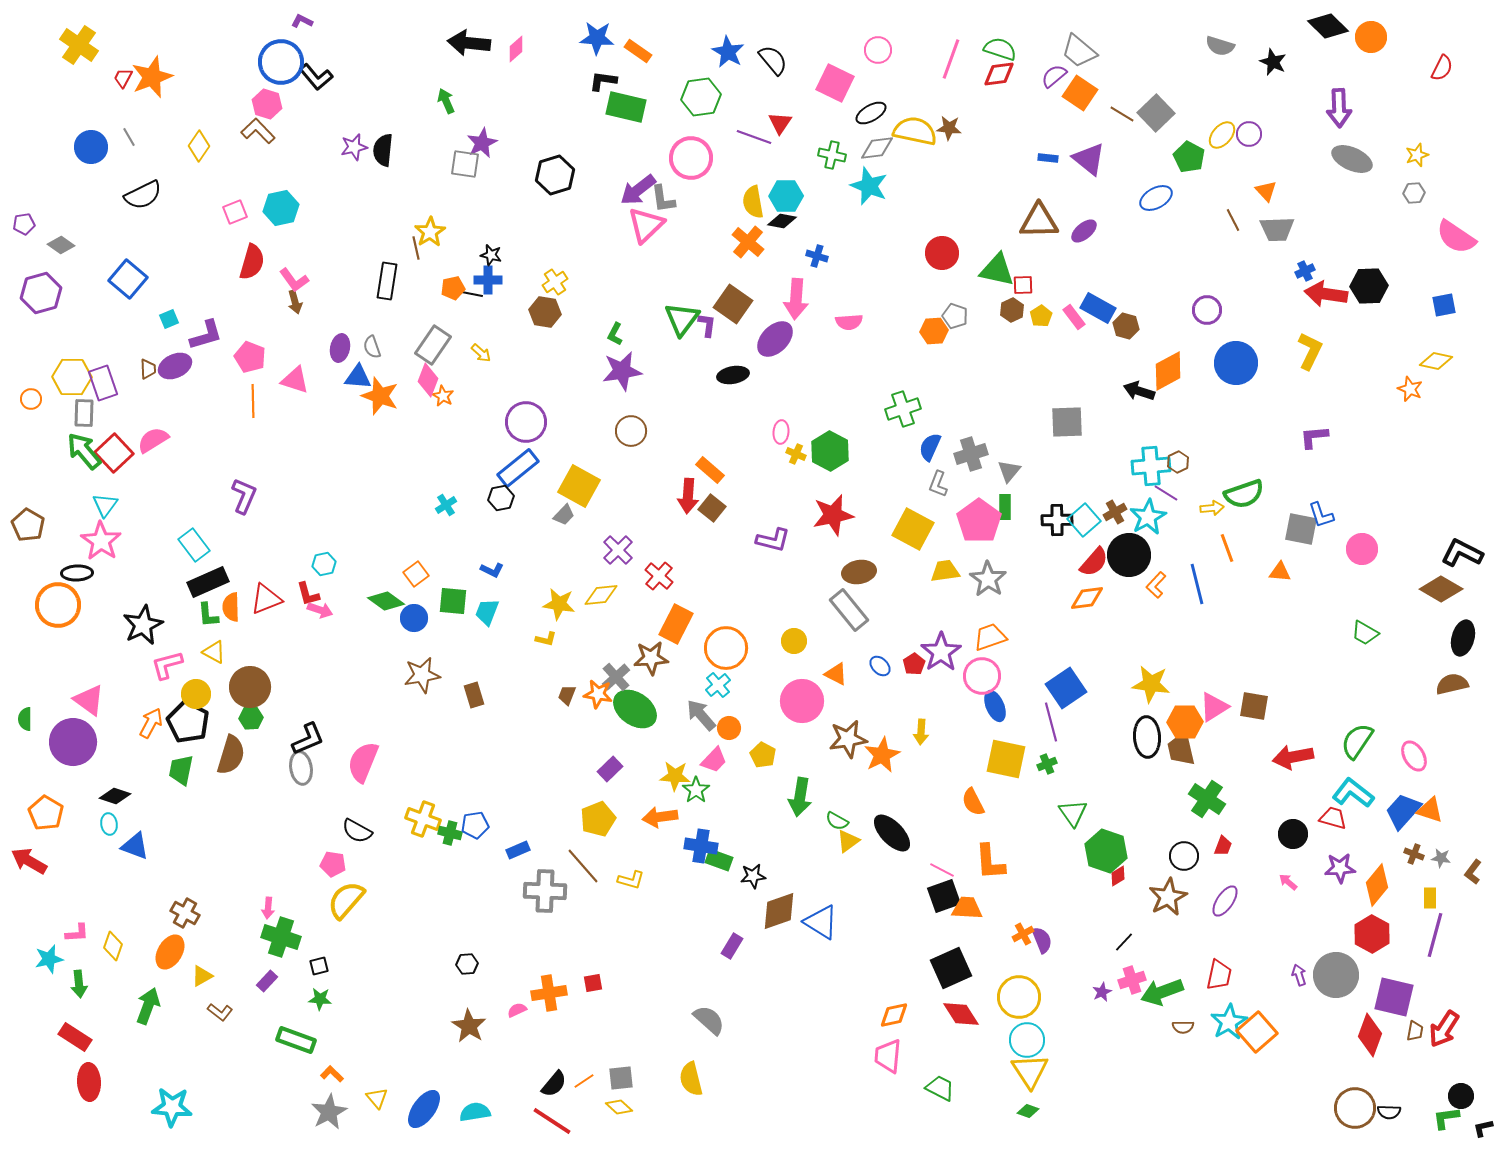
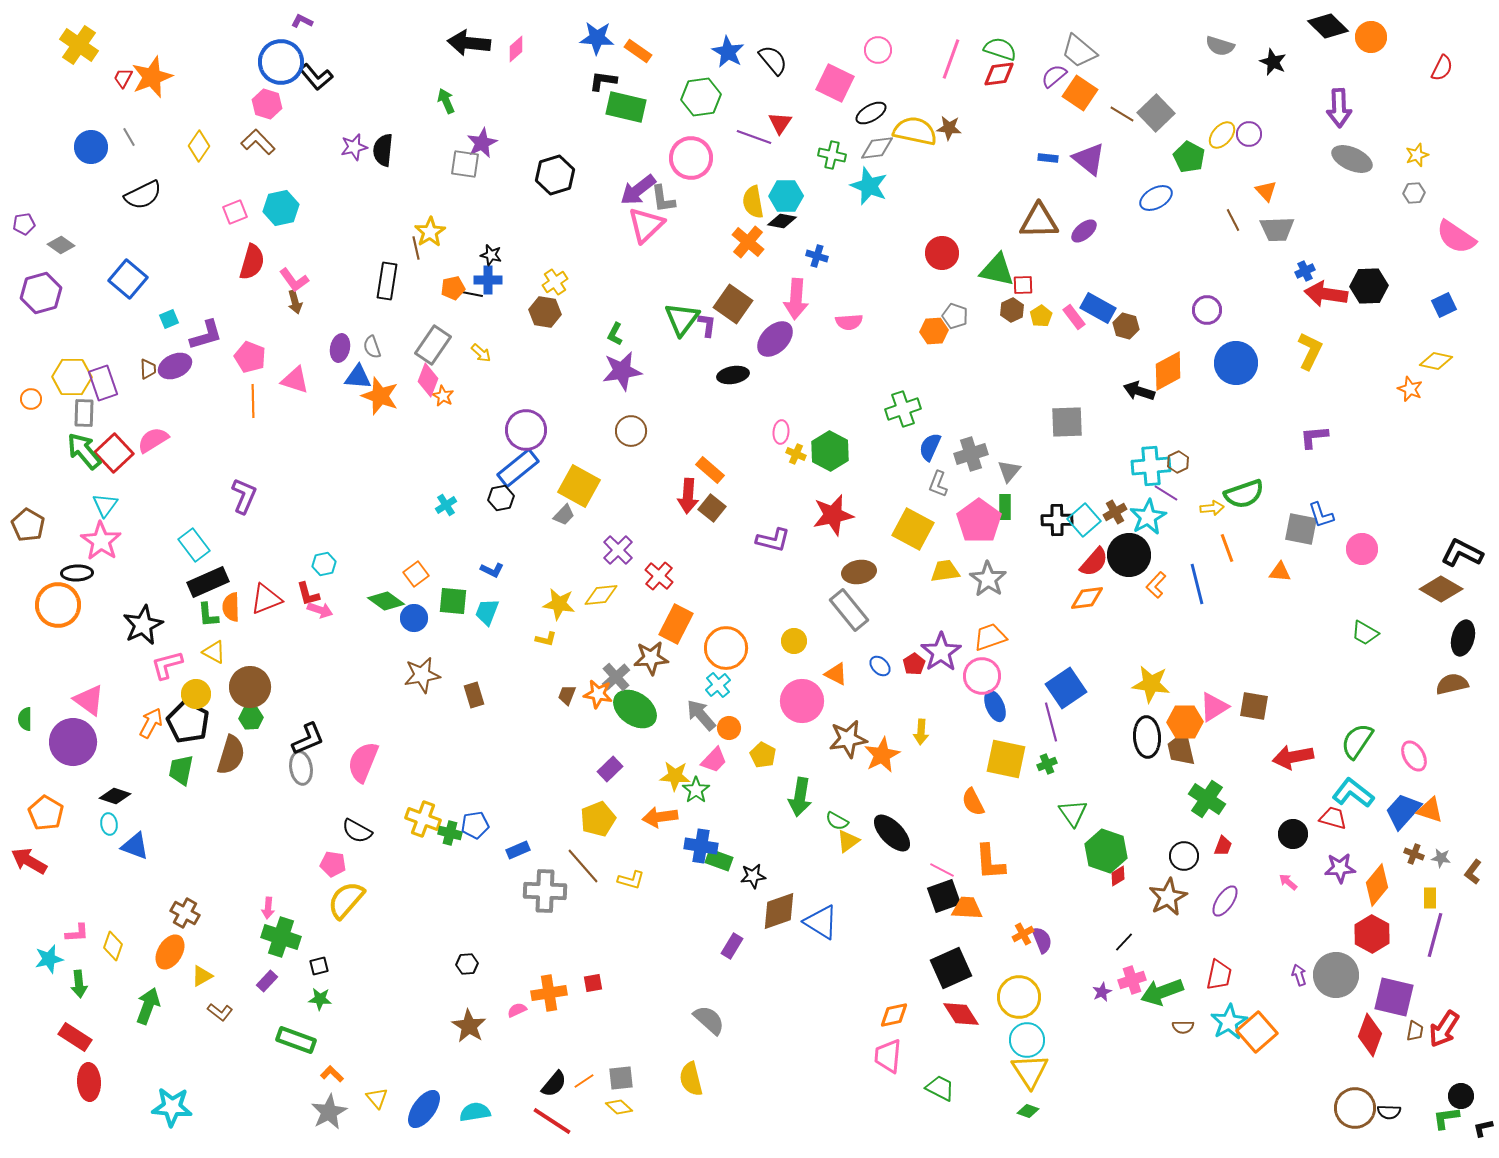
brown L-shape at (258, 131): moved 11 px down
blue square at (1444, 305): rotated 15 degrees counterclockwise
purple circle at (526, 422): moved 8 px down
